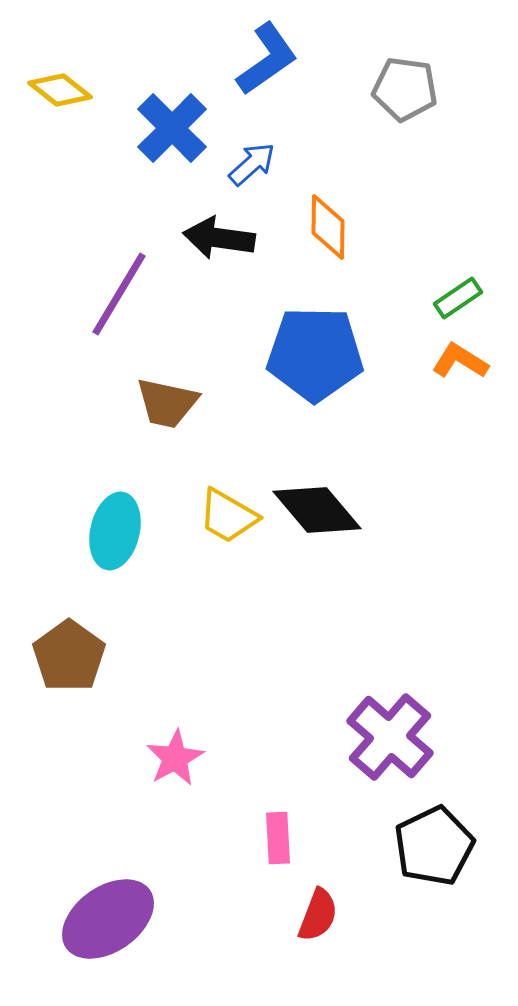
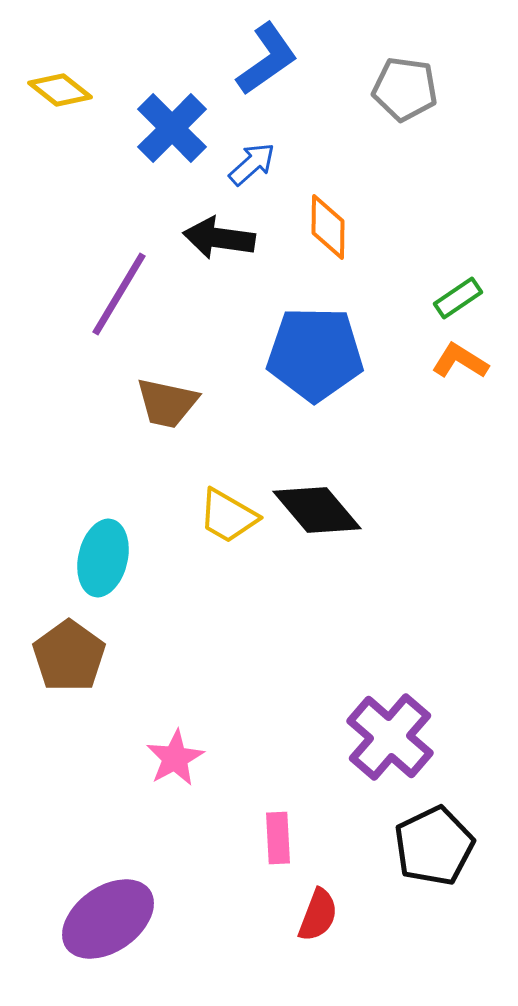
cyan ellipse: moved 12 px left, 27 px down
